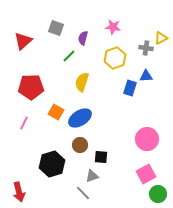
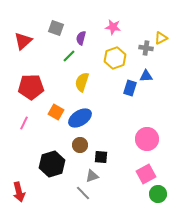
purple semicircle: moved 2 px left
